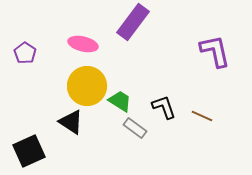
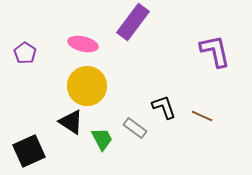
green trapezoid: moved 18 px left, 38 px down; rotated 30 degrees clockwise
